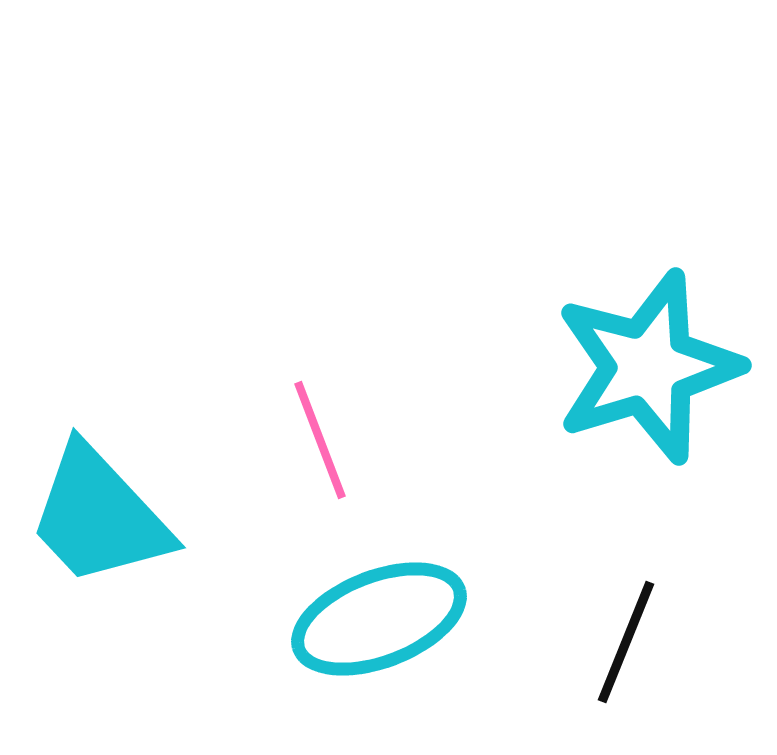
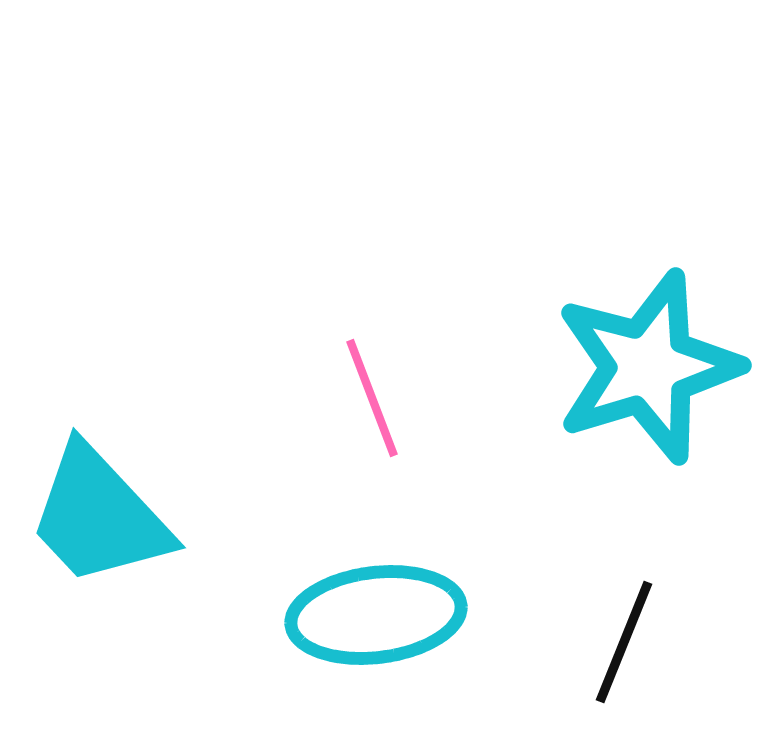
pink line: moved 52 px right, 42 px up
cyan ellipse: moved 3 px left, 4 px up; rotated 14 degrees clockwise
black line: moved 2 px left
